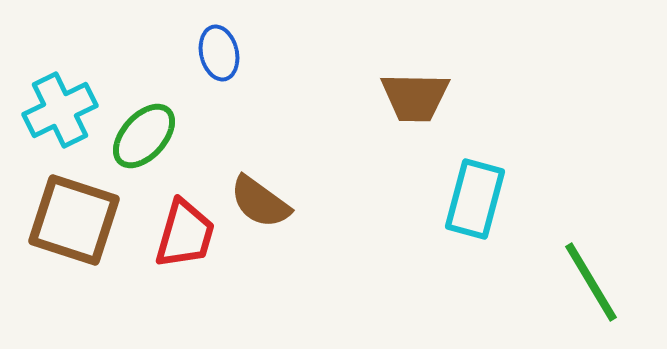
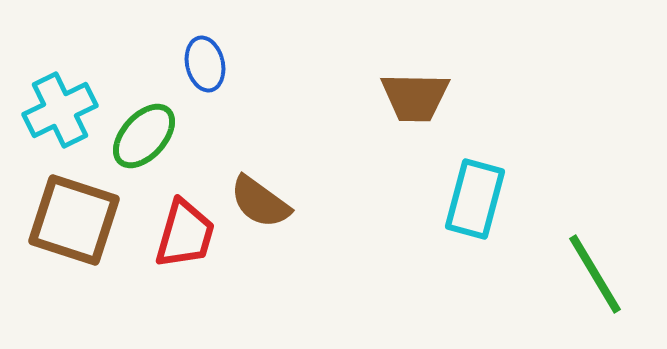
blue ellipse: moved 14 px left, 11 px down
green line: moved 4 px right, 8 px up
